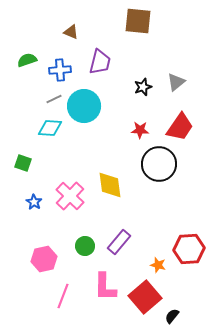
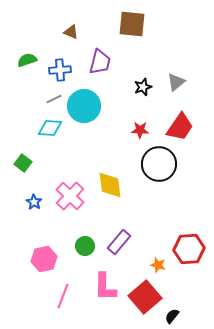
brown square: moved 6 px left, 3 px down
green square: rotated 18 degrees clockwise
